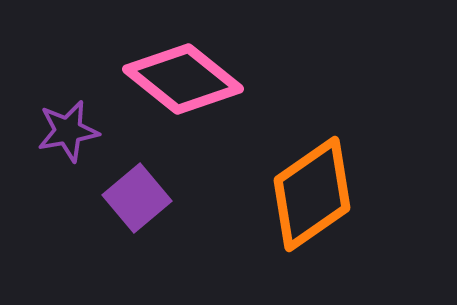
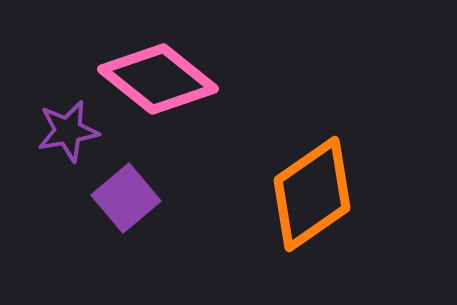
pink diamond: moved 25 px left
purple square: moved 11 px left
